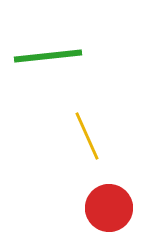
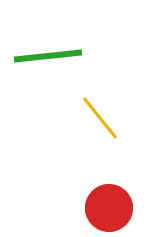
yellow line: moved 13 px right, 18 px up; rotated 15 degrees counterclockwise
